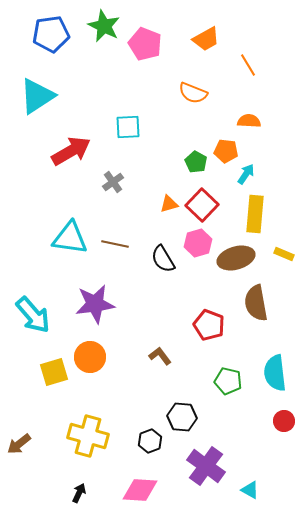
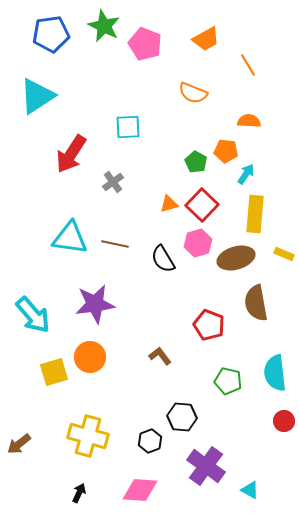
red arrow at (71, 151): moved 3 px down; rotated 153 degrees clockwise
